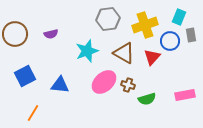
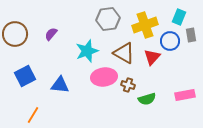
purple semicircle: rotated 144 degrees clockwise
pink ellipse: moved 5 px up; rotated 35 degrees clockwise
orange line: moved 2 px down
